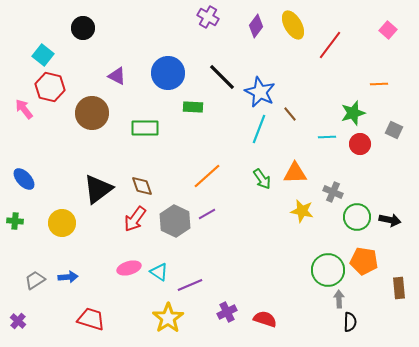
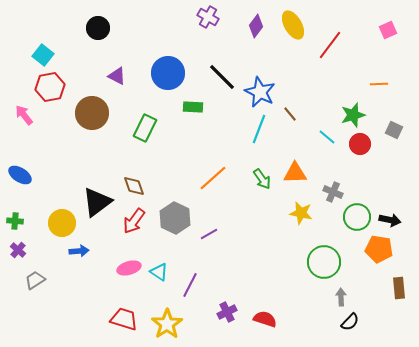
black circle at (83, 28): moved 15 px right
pink square at (388, 30): rotated 24 degrees clockwise
red hexagon at (50, 87): rotated 24 degrees counterclockwise
pink arrow at (24, 109): moved 6 px down
green star at (353, 113): moved 2 px down
green rectangle at (145, 128): rotated 64 degrees counterclockwise
cyan line at (327, 137): rotated 42 degrees clockwise
orange line at (207, 176): moved 6 px right, 2 px down
blue ellipse at (24, 179): moved 4 px left, 4 px up; rotated 15 degrees counterclockwise
brown diamond at (142, 186): moved 8 px left
black triangle at (98, 189): moved 1 px left, 13 px down
yellow star at (302, 211): moved 1 px left, 2 px down
purple line at (207, 214): moved 2 px right, 20 px down
red arrow at (135, 219): moved 1 px left, 2 px down
gray hexagon at (175, 221): moved 3 px up
orange pentagon at (364, 261): moved 15 px right, 12 px up
green circle at (328, 270): moved 4 px left, 8 px up
blue arrow at (68, 277): moved 11 px right, 26 px up
purple line at (190, 285): rotated 40 degrees counterclockwise
gray arrow at (339, 299): moved 2 px right, 2 px up
yellow star at (168, 318): moved 1 px left, 6 px down
red trapezoid at (91, 319): moved 33 px right
purple cross at (18, 321): moved 71 px up
black semicircle at (350, 322): rotated 42 degrees clockwise
